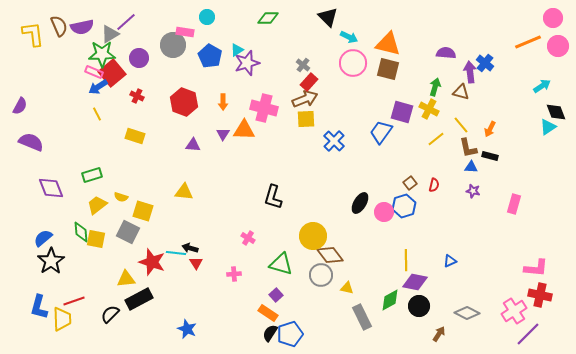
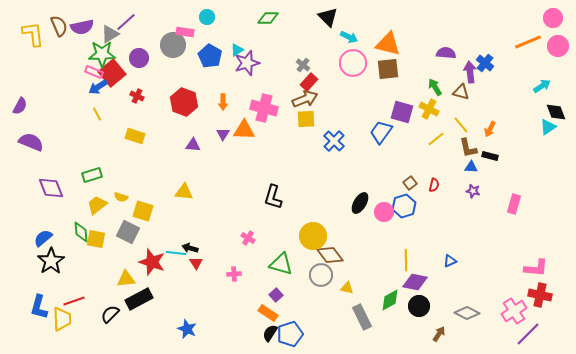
brown square at (388, 69): rotated 20 degrees counterclockwise
green arrow at (435, 87): rotated 48 degrees counterclockwise
